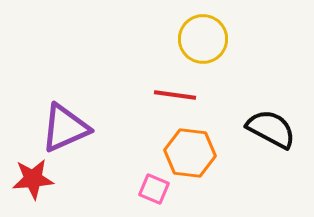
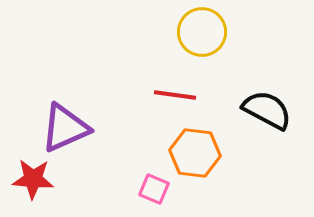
yellow circle: moved 1 px left, 7 px up
black semicircle: moved 4 px left, 19 px up
orange hexagon: moved 5 px right
red star: rotated 9 degrees clockwise
